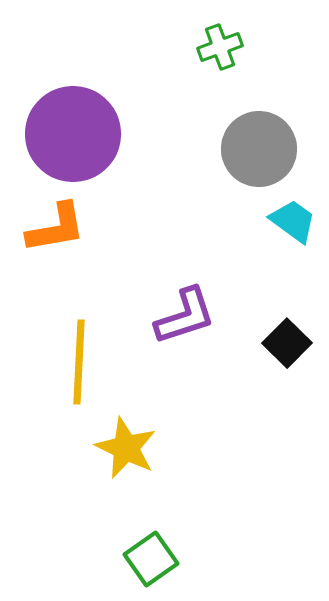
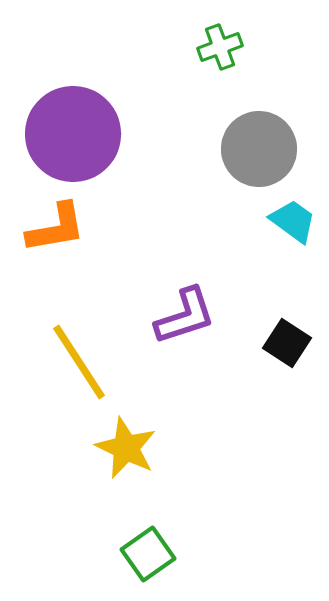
black square: rotated 12 degrees counterclockwise
yellow line: rotated 36 degrees counterclockwise
green square: moved 3 px left, 5 px up
